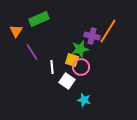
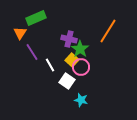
green rectangle: moved 3 px left, 1 px up
orange triangle: moved 4 px right, 2 px down
purple cross: moved 23 px left, 3 px down
green star: rotated 24 degrees counterclockwise
yellow square: rotated 24 degrees clockwise
white line: moved 2 px left, 2 px up; rotated 24 degrees counterclockwise
cyan star: moved 3 px left
